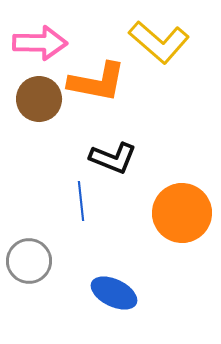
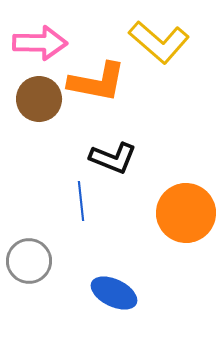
orange circle: moved 4 px right
